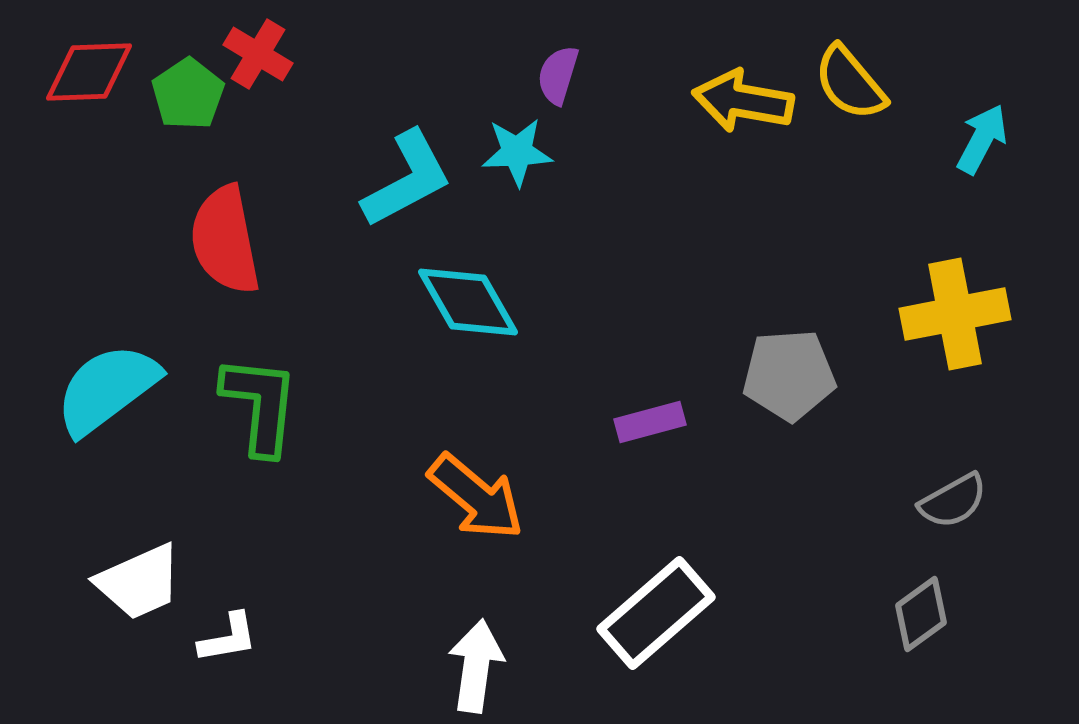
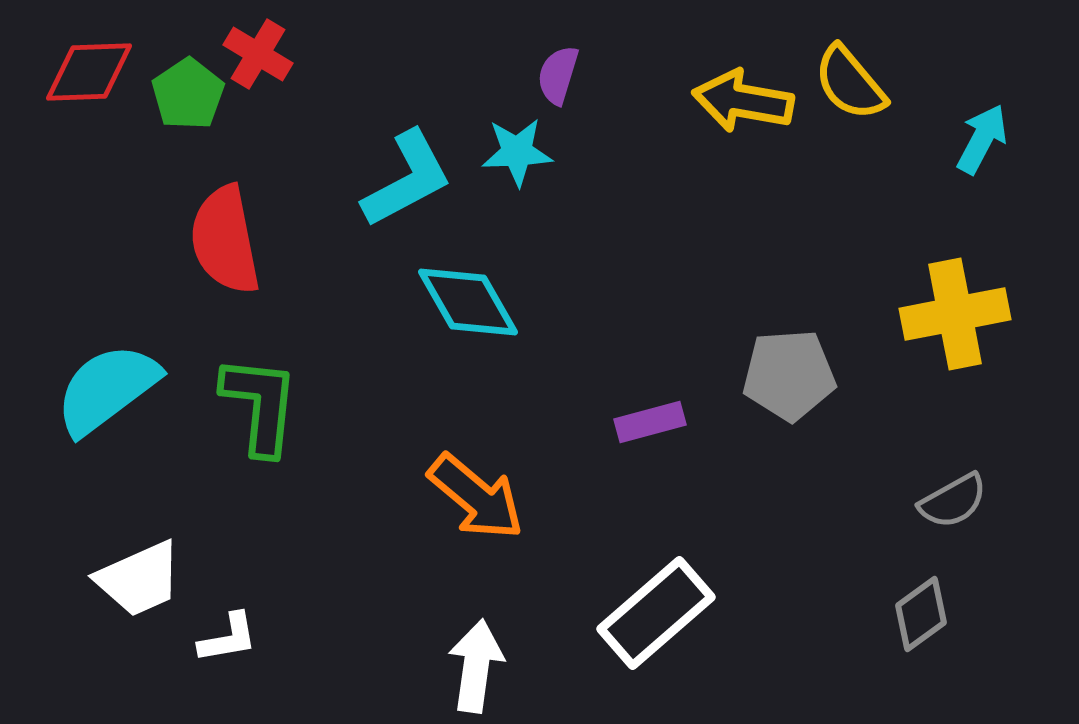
white trapezoid: moved 3 px up
